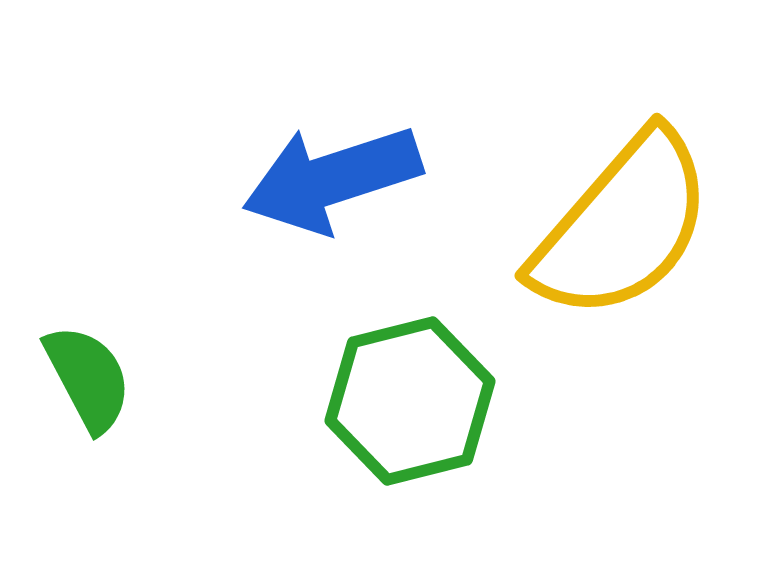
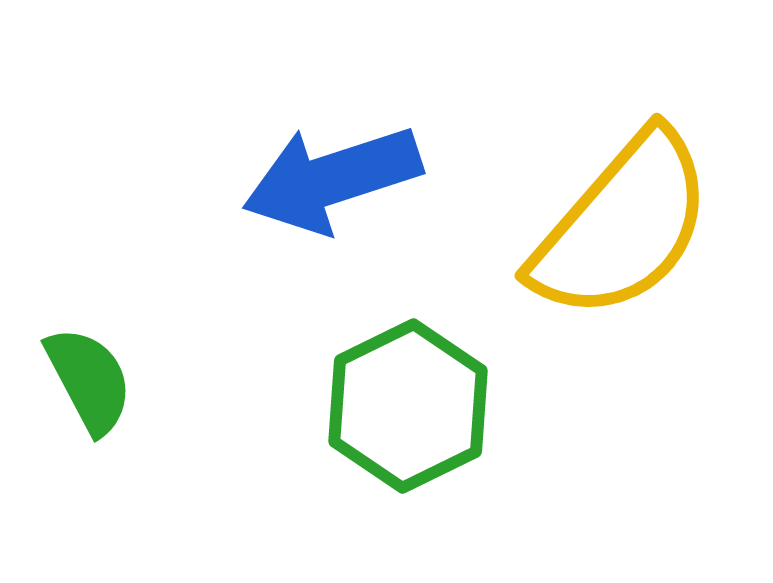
green semicircle: moved 1 px right, 2 px down
green hexagon: moved 2 px left, 5 px down; rotated 12 degrees counterclockwise
